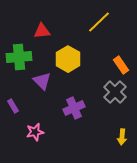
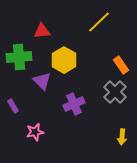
yellow hexagon: moved 4 px left, 1 px down
purple cross: moved 4 px up
